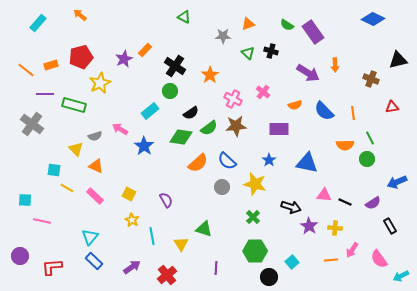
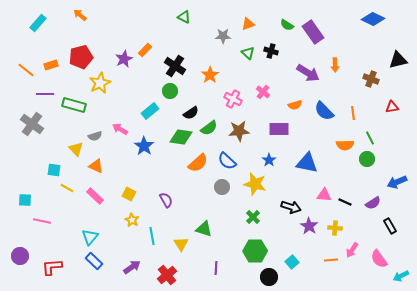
brown star at (236, 126): moved 3 px right, 5 px down
